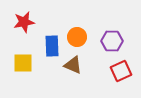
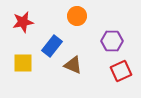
red star: moved 1 px left
orange circle: moved 21 px up
blue rectangle: rotated 40 degrees clockwise
